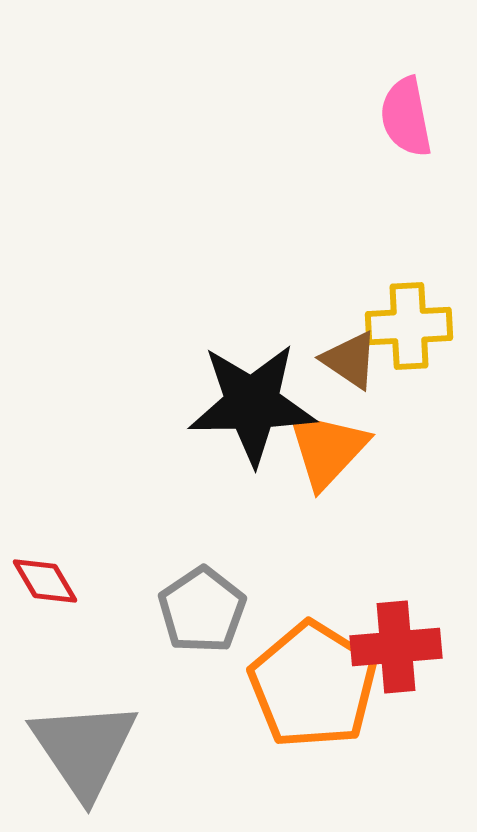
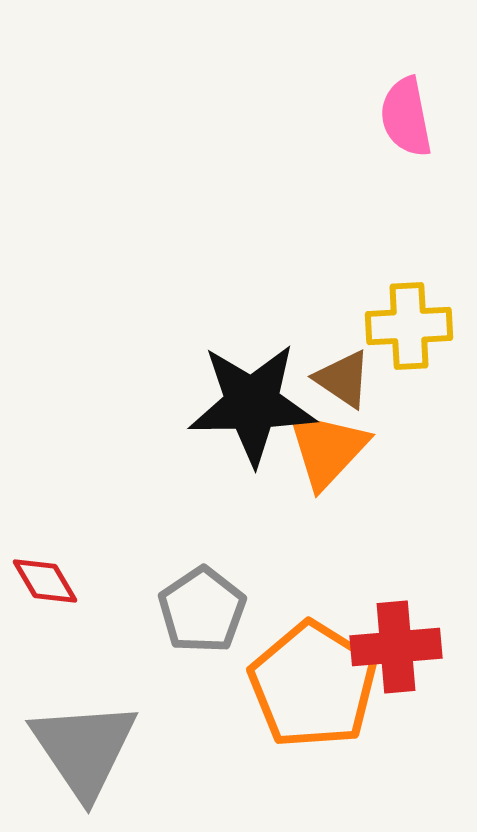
brown triangle: moved 7 px left, 19 px down
